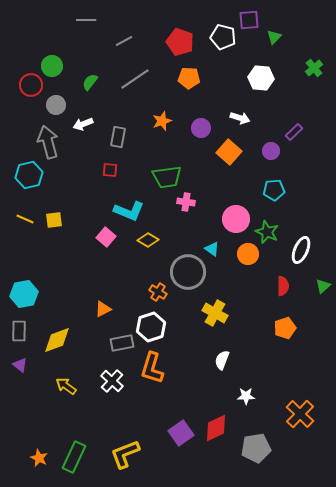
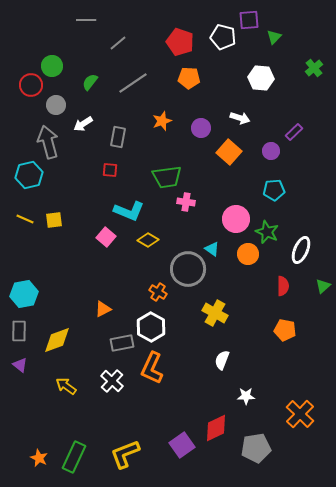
gray line at (124, 41): moved 6 px left, 2 px down; rotated 12 degrees counterclockwise
gray line at (135, 79): moved 2 px left, 4 px down
white arrow at (83, 124): rotated 12 degrees counterclockwise
gray circle at (188, 272): moved 3 px up
white hexagon at (151, 327): rotated 12 degrees counterclockwise
orange pentagon at (285, 328): moved 2 px down; rotated 30 degrees clockwise
orange L-shape at (152, 368): rotated 8 degrees clockwise
purple square at (181, 433): moved 1 px right, 12 px down
